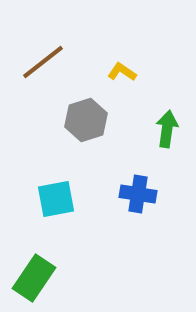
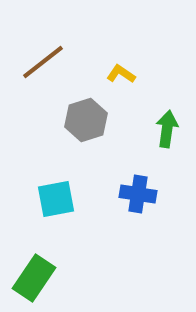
yellow L-shape: moved 1 px left, 2 px down
